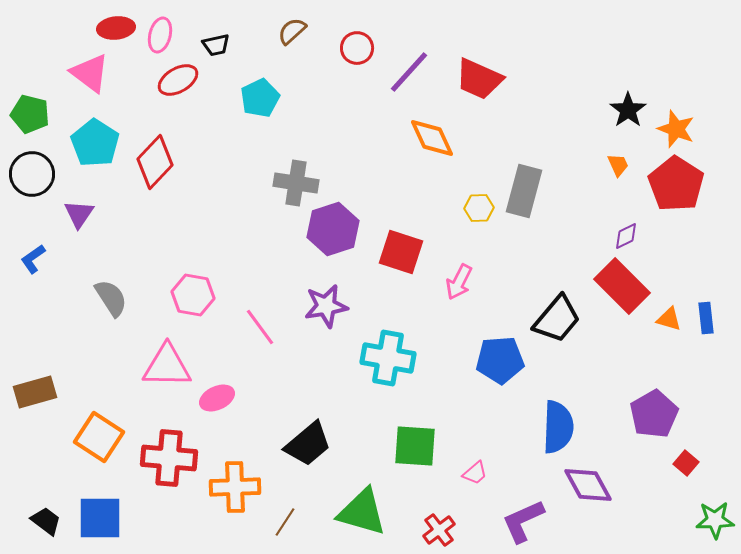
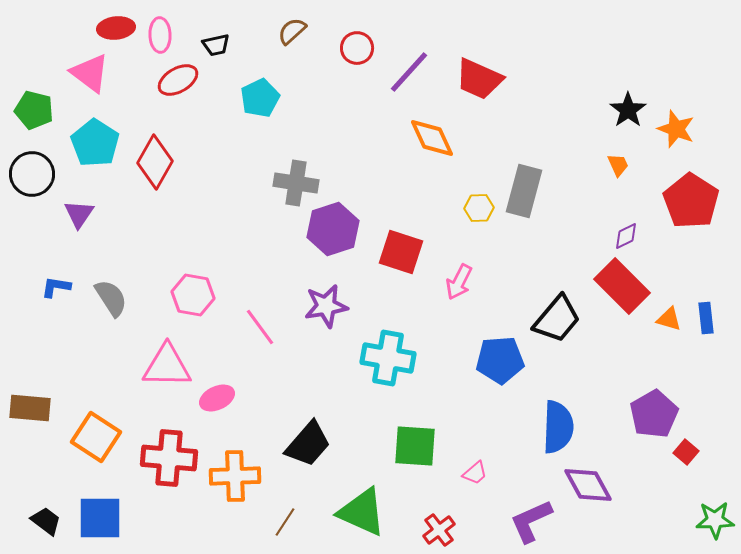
pink ellipse at (160, 35): rotated 16 degrees counterclockwise
green pentagon at (30, 114): moved 4 px right, 4 px up
red diamond at (155, 162): rotated 14 degrees counterclockwise
red pentagon at (676, 184): moved 15 px right, 17 px down
blue L-shape at (33, 259): moved 23 px right, 28 px down; rotated 44 degrees clockwise
brown rectangle at (35, 392): moved 5 px left, 16 px down; rotated 21 degrees clockwise
orange square at (99, 437): moved 3 px left
black trapezoid at (308, 444): rotated 9 degrees counterclockwise
red square at (686, 463): moved 11 px up
orange cross at (235, 487): moved 11 px up
green triangle at (362, 512): rotated 8 degrees clockwise
purple L-shape at (523, 521): moved 8 px right
